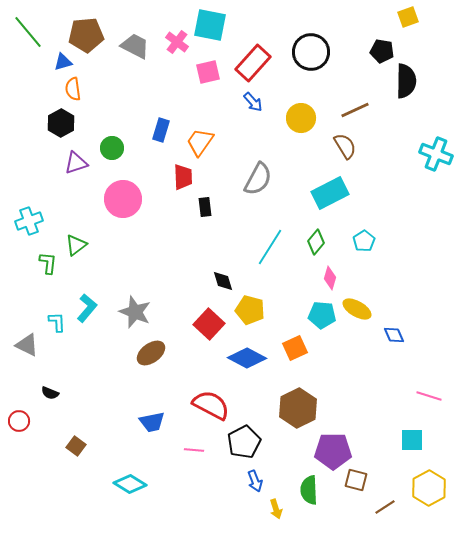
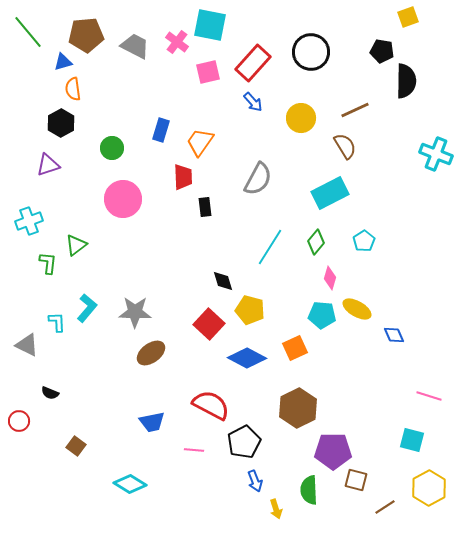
purple triangle at (76, 163): moved 28 px left, 2 px down
gray star at (135, 312): rotated 20 degrees counterclockwise
cyan square at (412, 440): rotated 15 degrees clockwise
